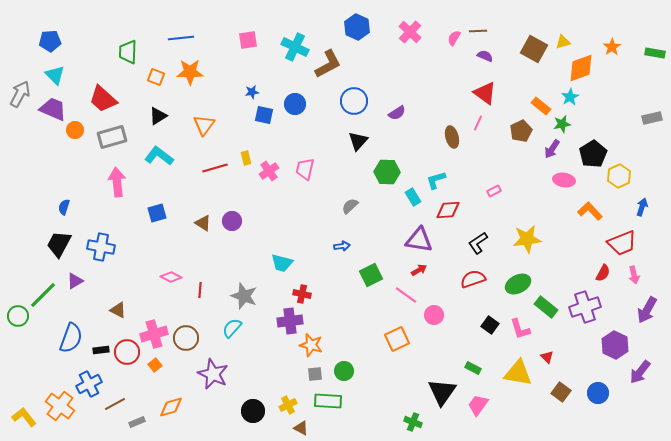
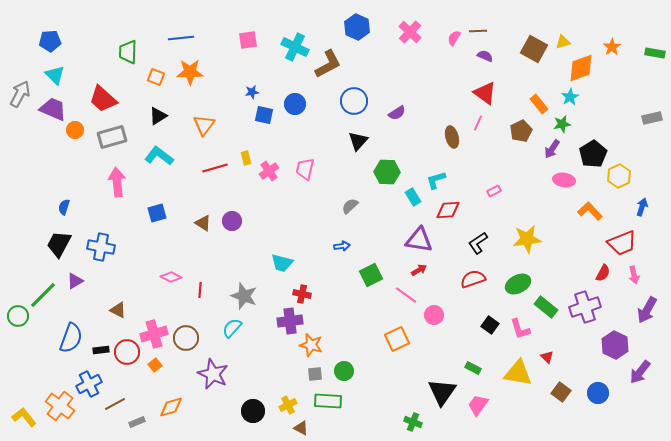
orange rectangle at (541, 106): moved 2 px left, 2 px up; rotated 12 degrees clockwise
